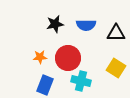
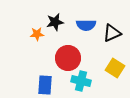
black star: moved 2 px up
black triangle: moved 4 px left; rotated 24 degrees counterclockwise
orange star: moved 3 px left, 23 px up
yellow square: moved 1 px left
blue rectangle: rotated 18 degrees counterclockwise
